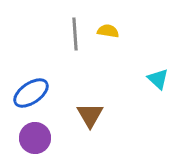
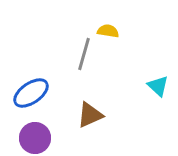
gray line: moved 9 px right, 20 px down; rotated 20 degrees clockwise
cyan triangle: moved 7 px down
brown triangle: rotated 36 degrees clockwise
